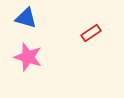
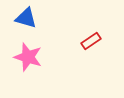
red rectangle: moved 8 px down
